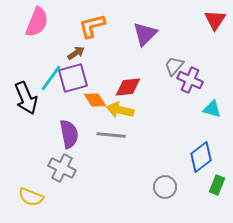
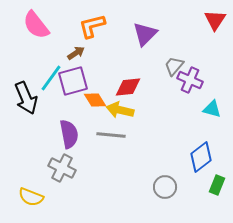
pink semicircle: moved 1 px left, 3 px down; rotated 120 degrees clockwise
purple square: moved 3 px down
